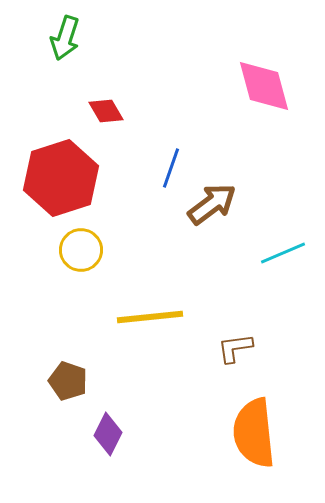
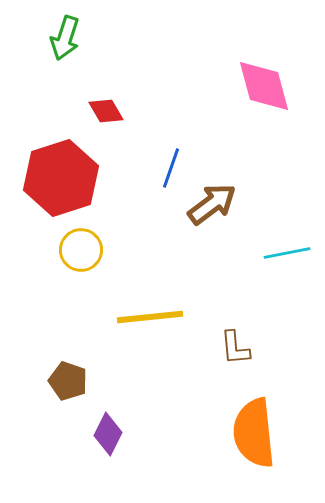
cyan line: moved 4 px right; rotated 12 degrees clockwise
brown L-shape: rotated 87 degrees counterclockwise
